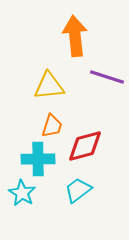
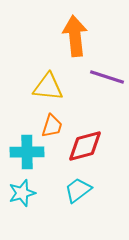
yellow triangle: moved 1 px left, 1 px down; rotated 12 degrees clockwise
cyan cross: moved 11 px left, 7 px up
cyan star: rotated 24 degrees clockwise
